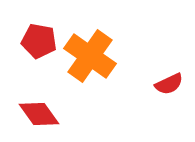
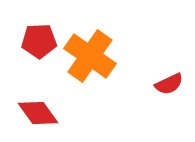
red pentagon: rotated 12 degrees counterclockwise
red diamond: moved 1 px left, 1 px up
